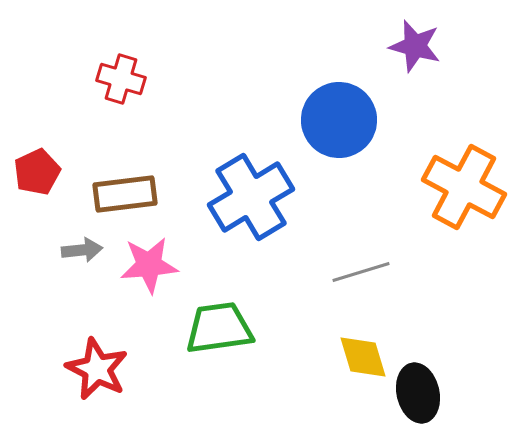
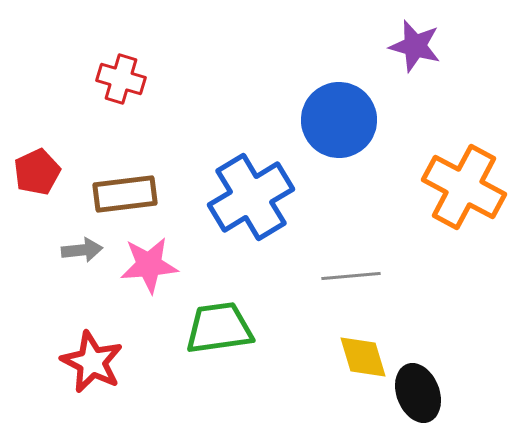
gray line: moved 10 px left, 4 px down; rotated 12 degrees clockwise
red star: moved 5 px left, 7 px up
black ellipse: rotated 8 degrees counterclockwise
